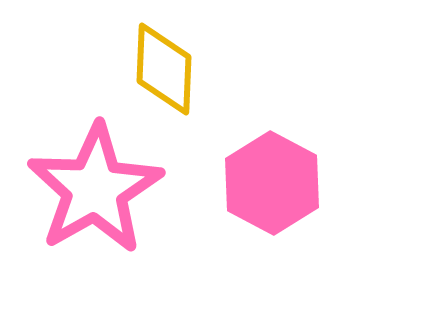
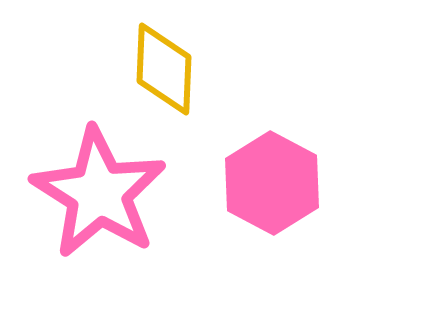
pink star: moved 4 px right, 4 px down; rotated 10 degrees counterclockwise
